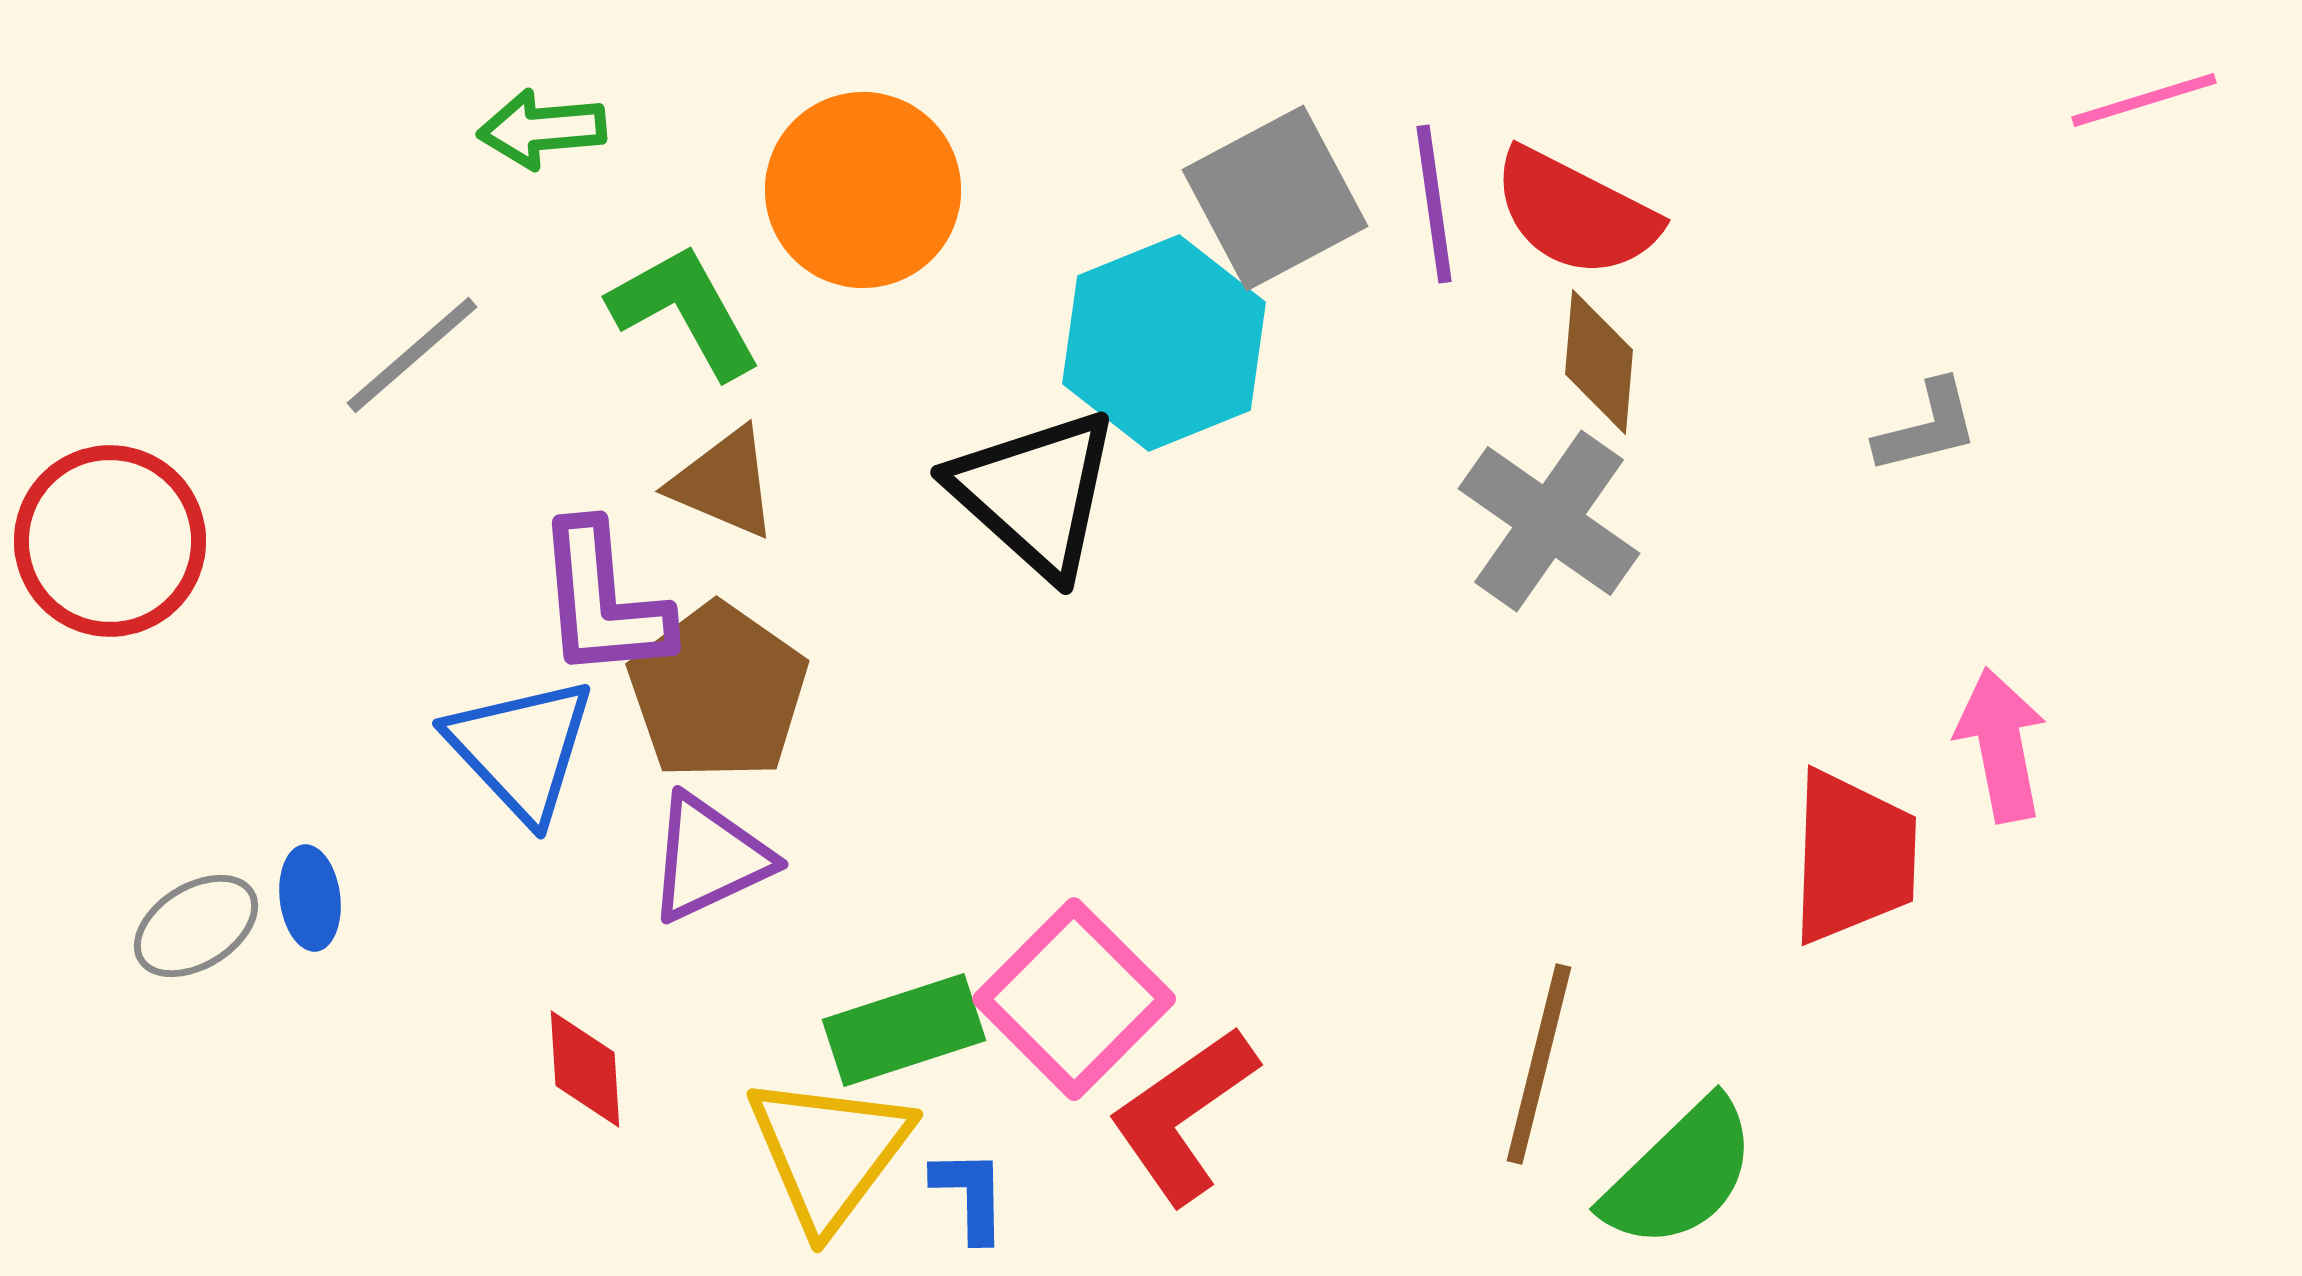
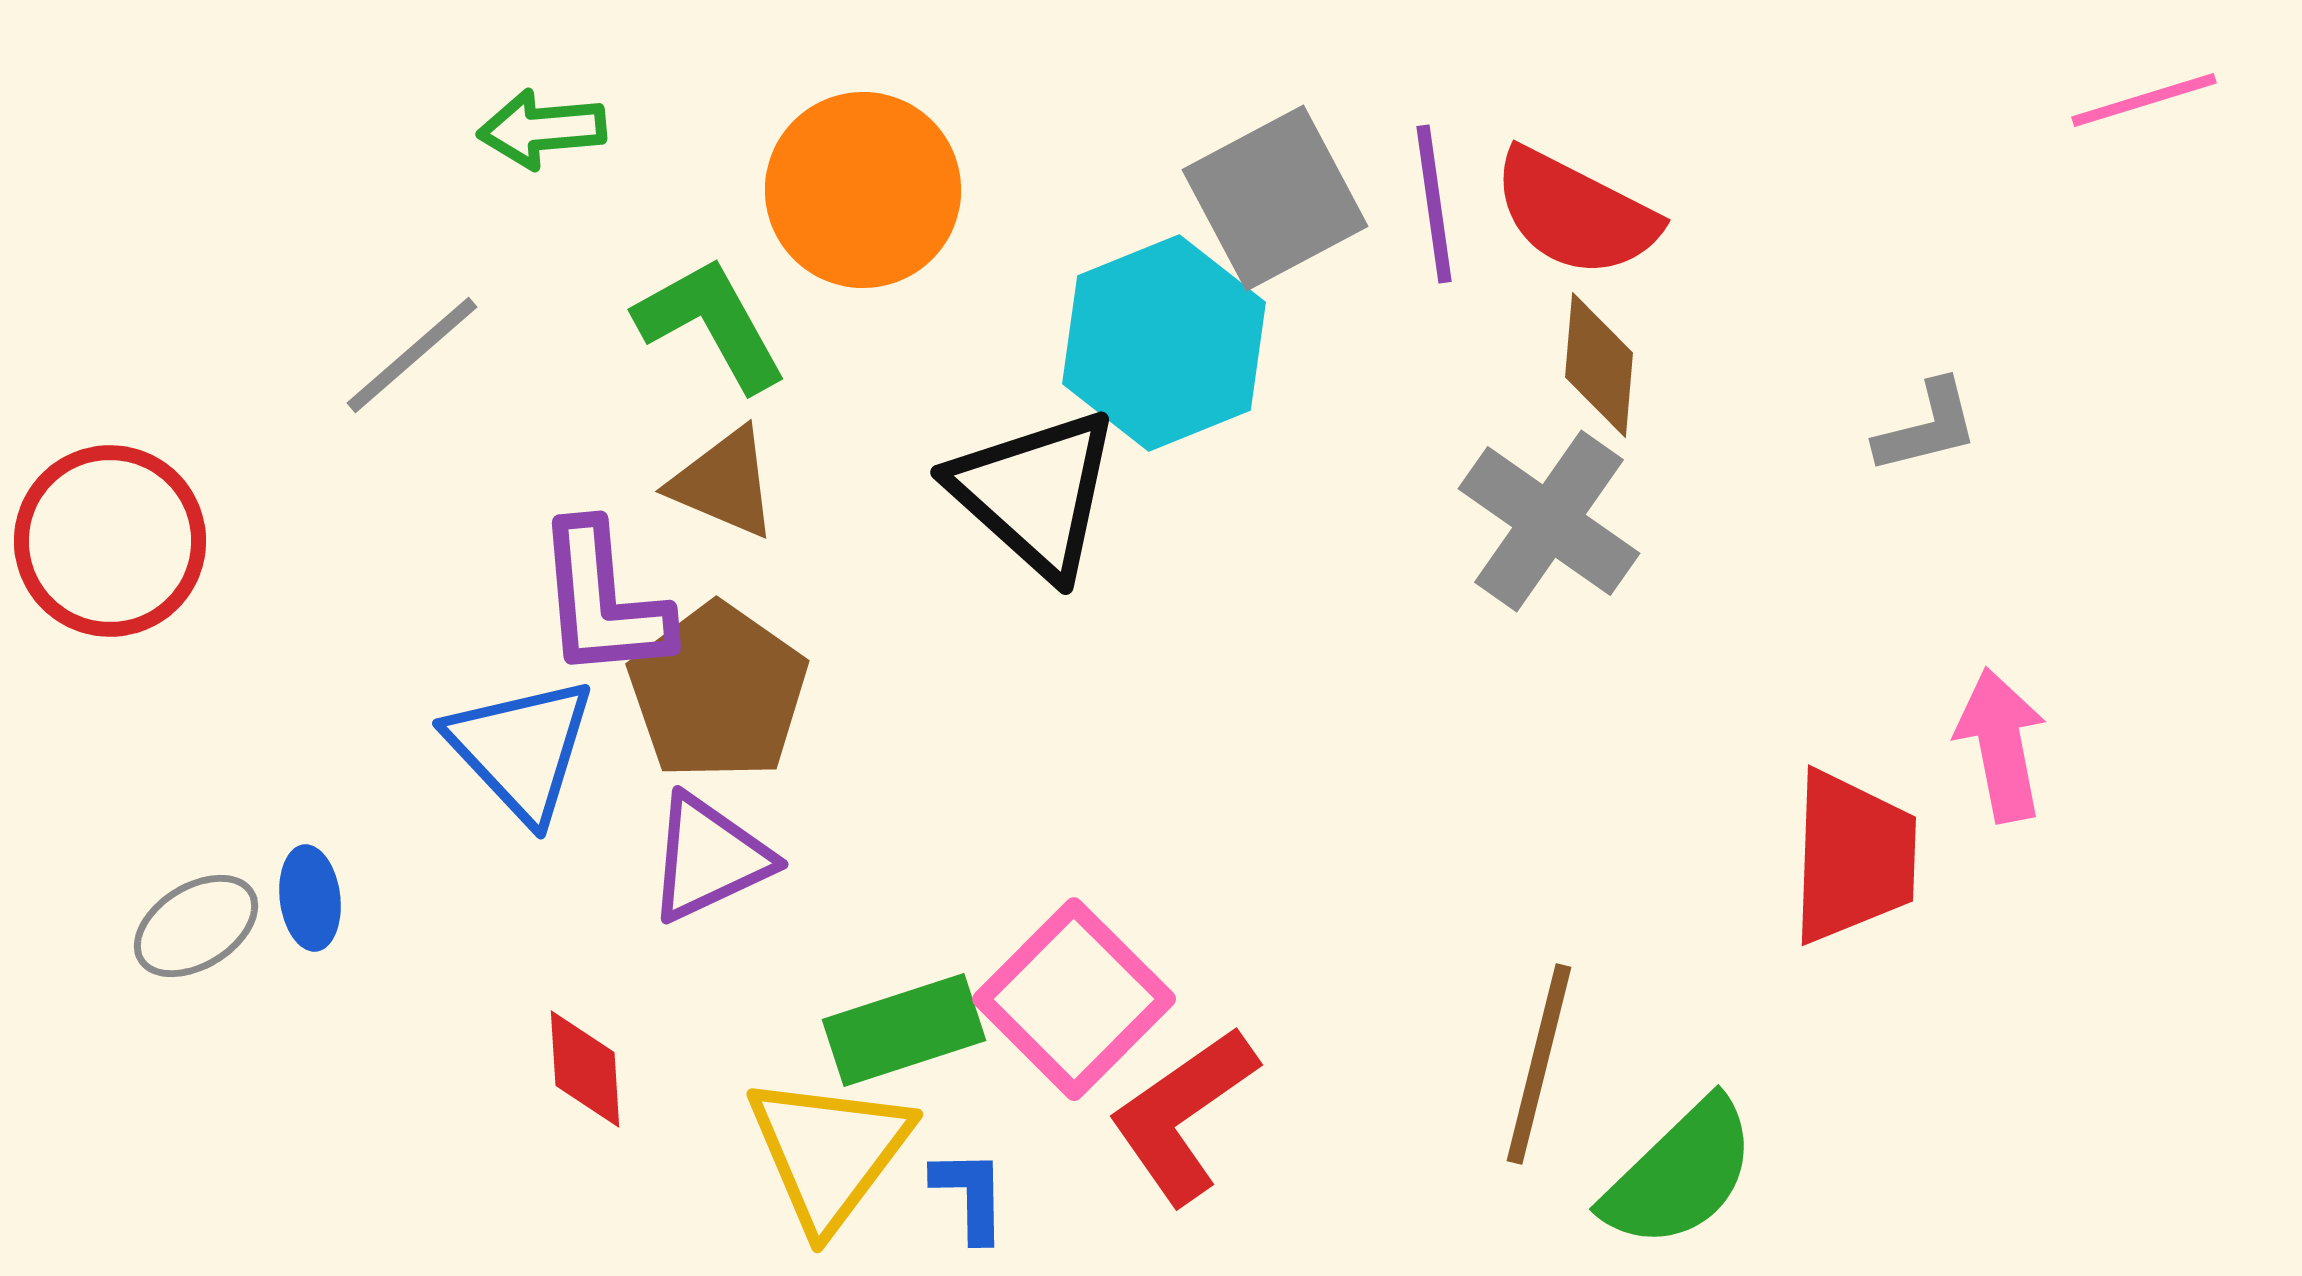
green L-shape: moved 26 px right, 13 px down
brown diamond: moved 3 px down
